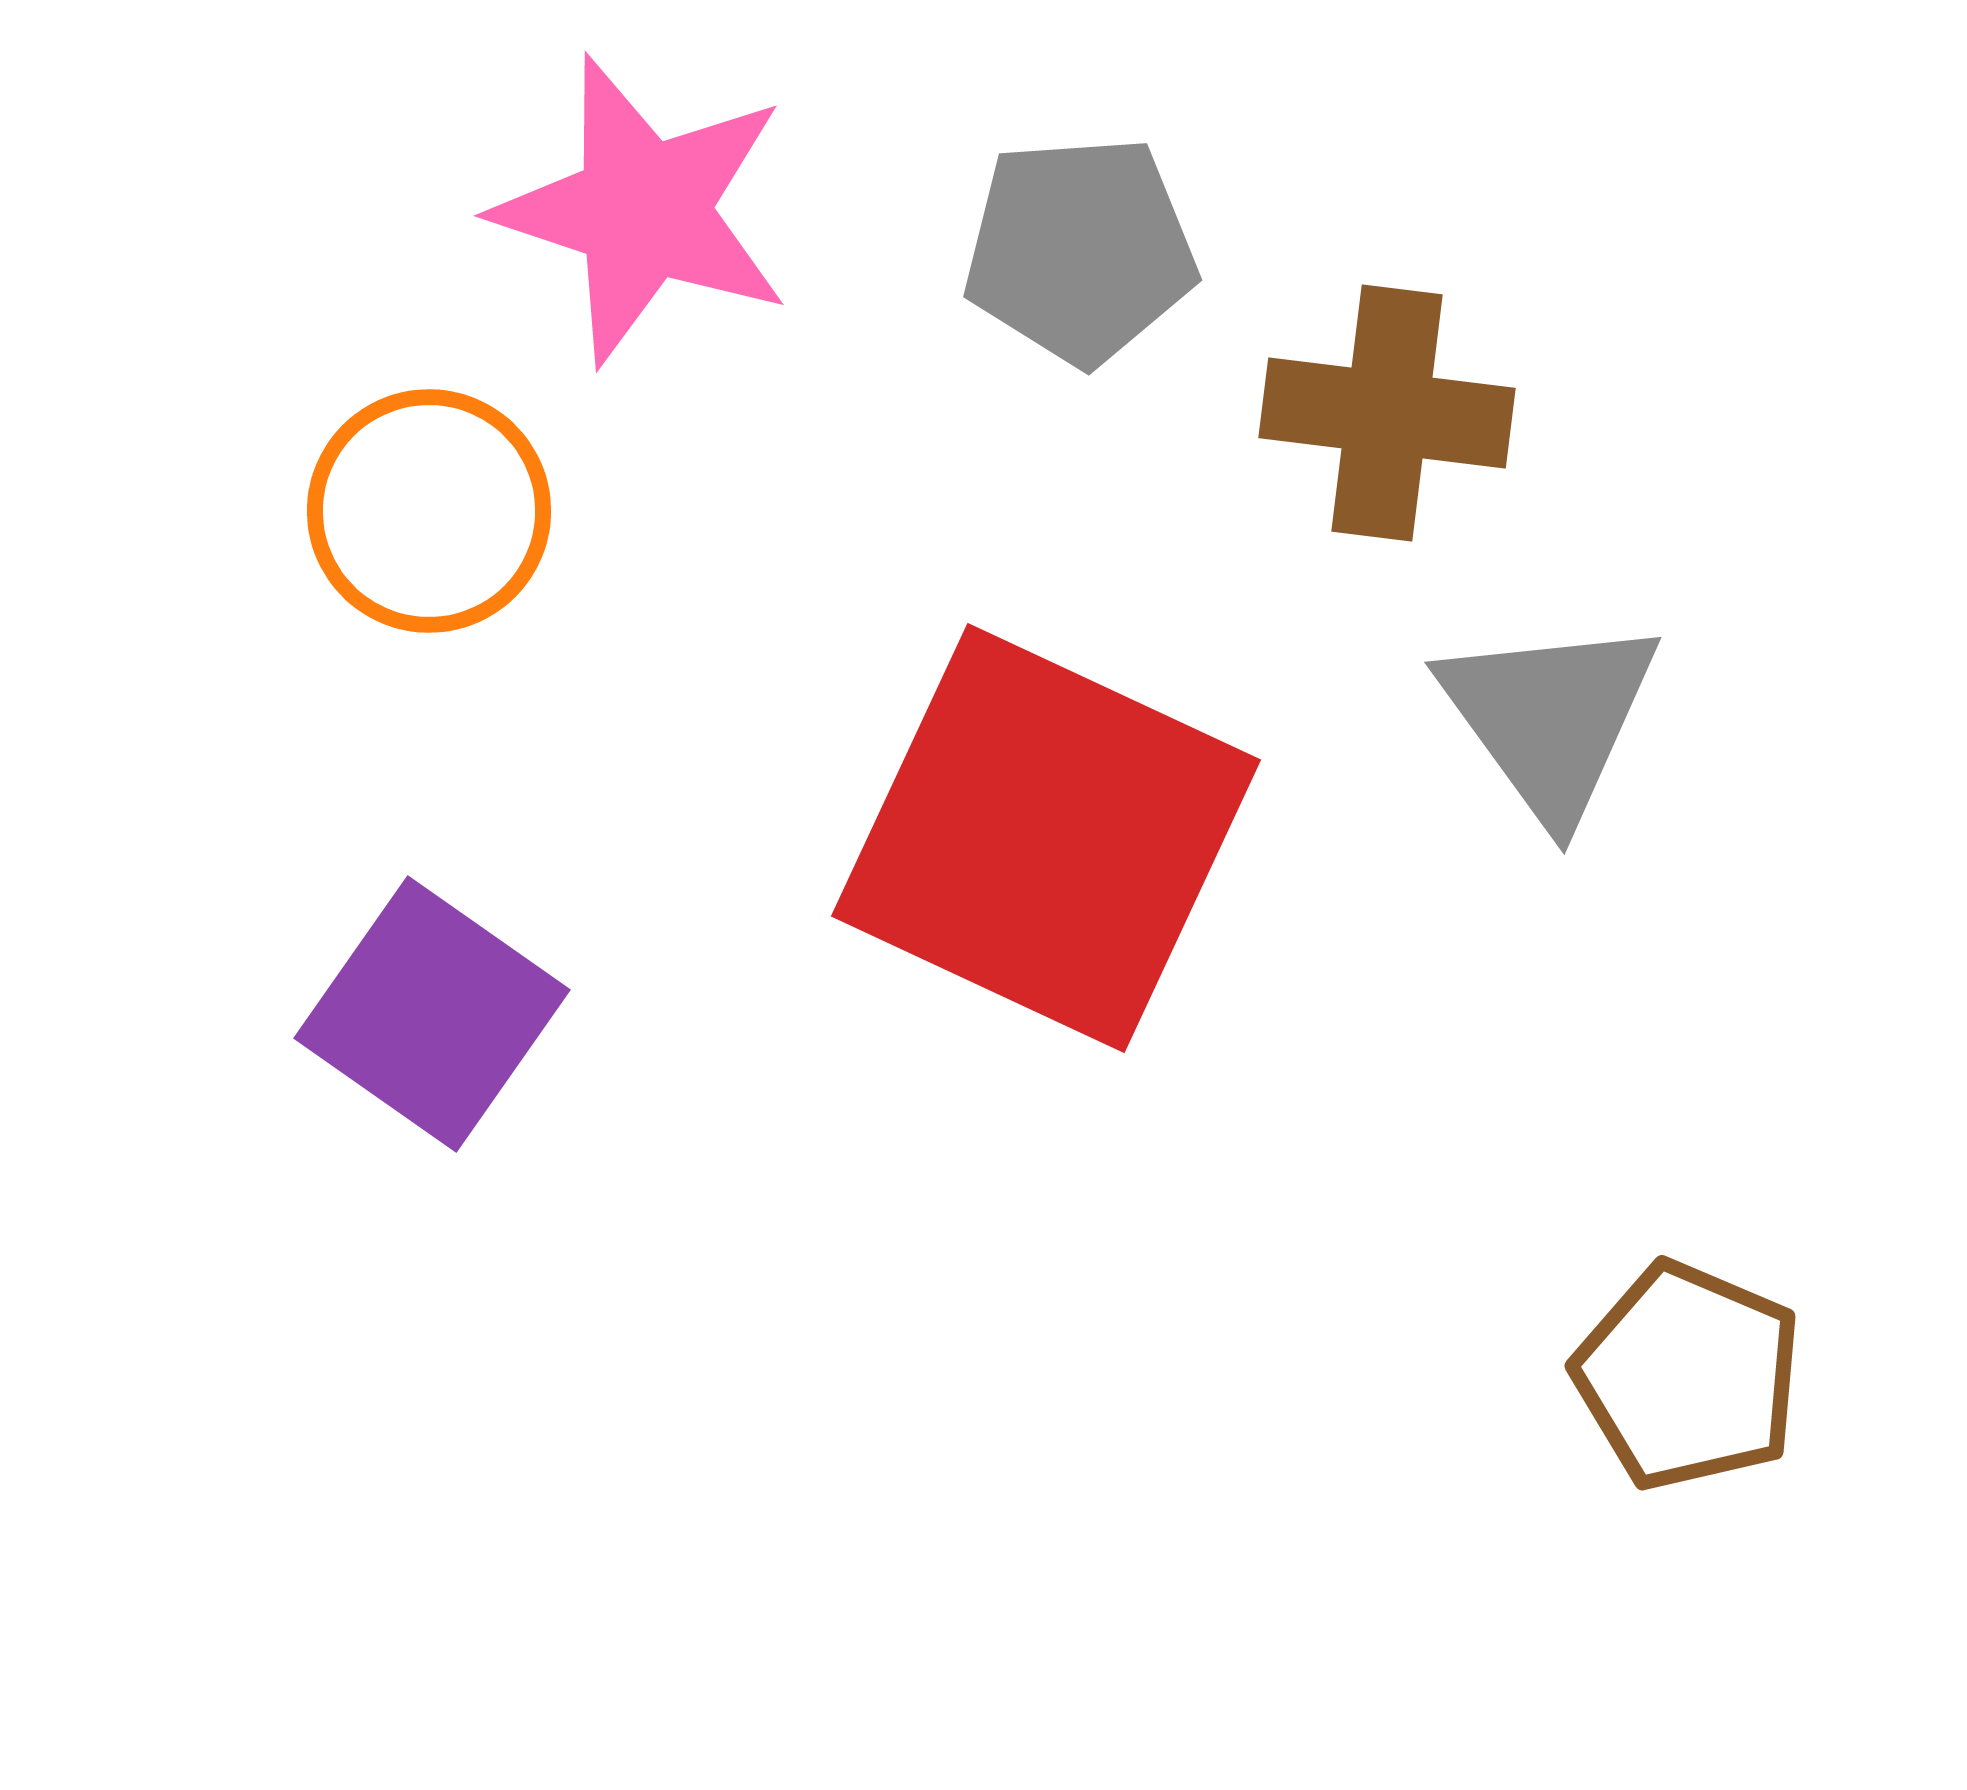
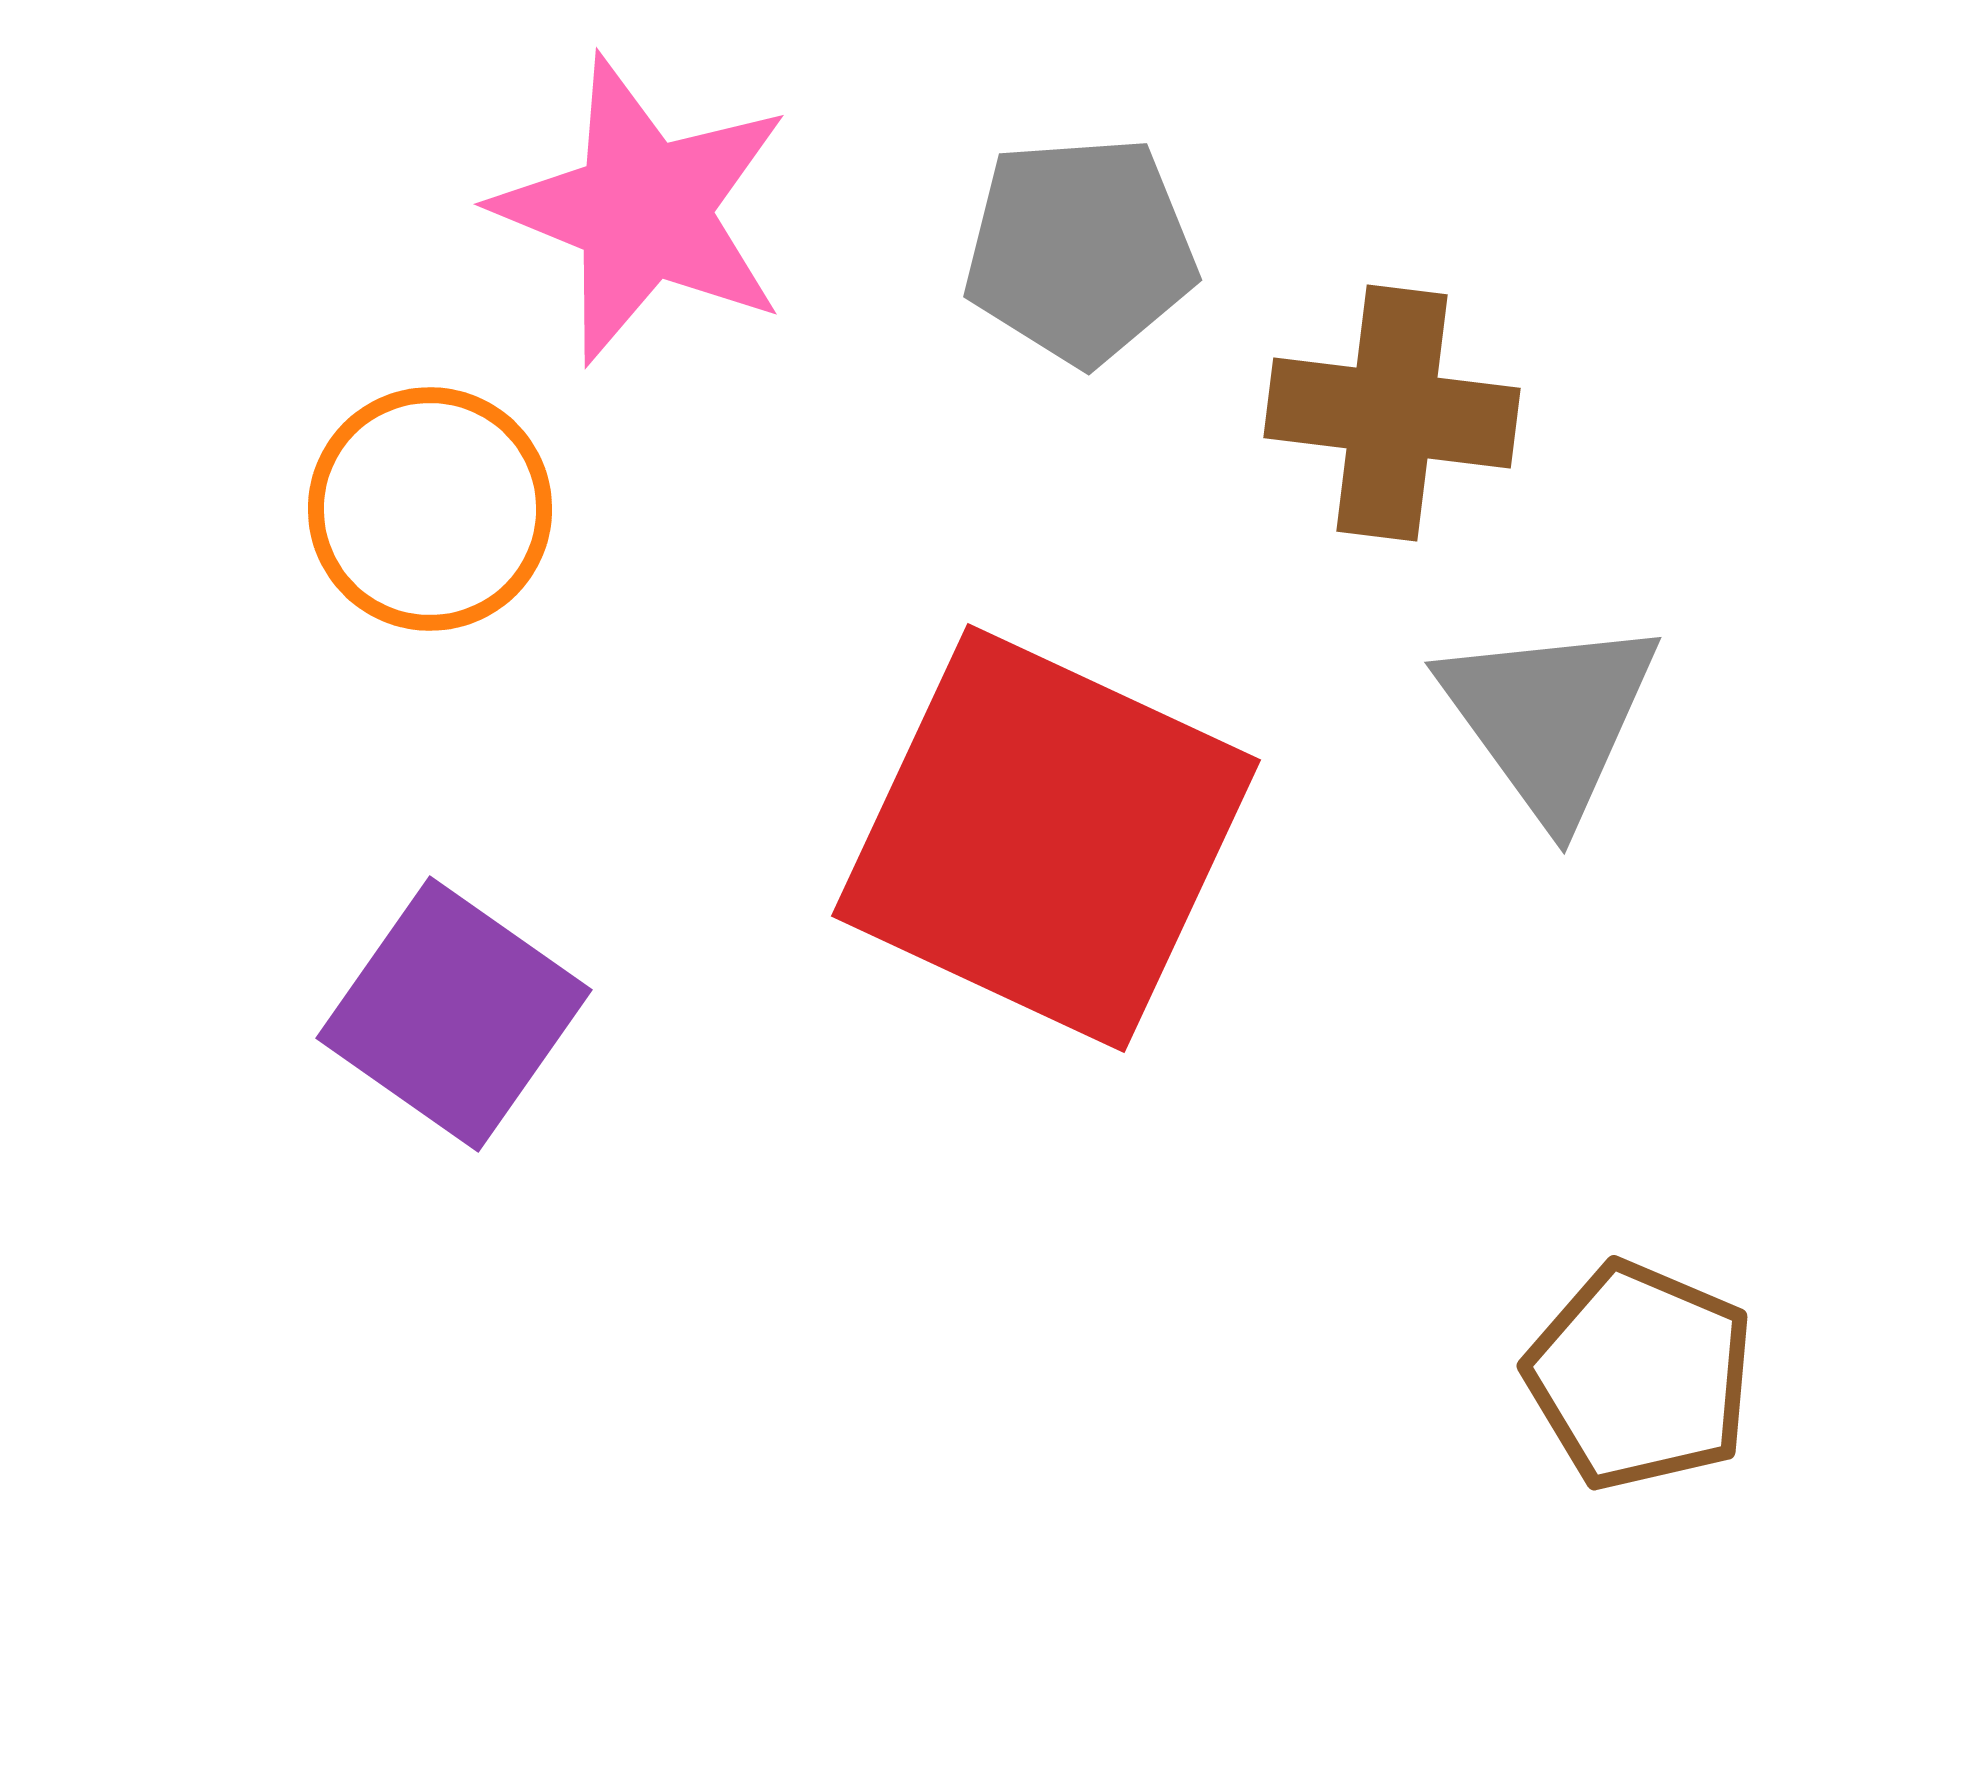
pink star: rotated 4 degrees clockwise
brown cross: moved 5 px right
orange circle: moved 1 px right, 2 px up
purple square: moved 22 px right
brown pentagon: moved 48 px left
